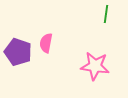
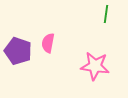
pink semicircle: moved 2 px right
purple pentagon: moved 1 px up
